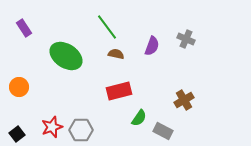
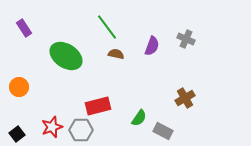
red rectangle: moved 21 px left, 15 px down
brown cross: moved 1 px right, 2 px up
